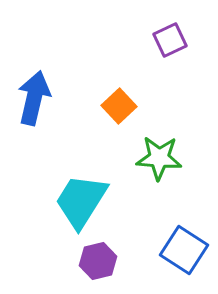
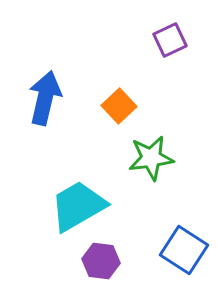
blue arrow: moved 11 px right
green star: moved 8 px left; rotated 12 degrees counterclockwise
cyan trapezoid: moved 3 px left, 5 px down; rotated 28 degrees clockwise
purple hexagon: moved 3 px right; rotated 21 degrees clockwise
